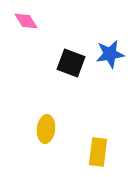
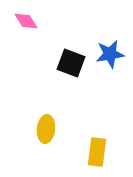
yellow rectangle: moved 1 px left
